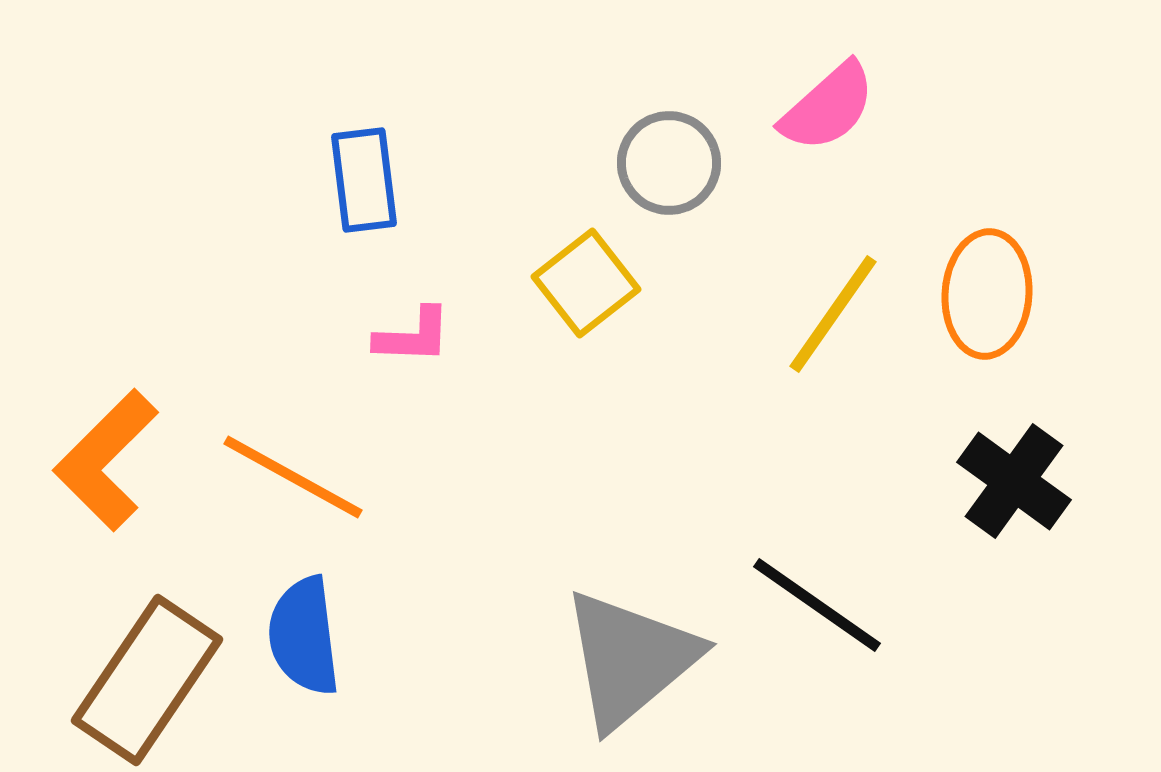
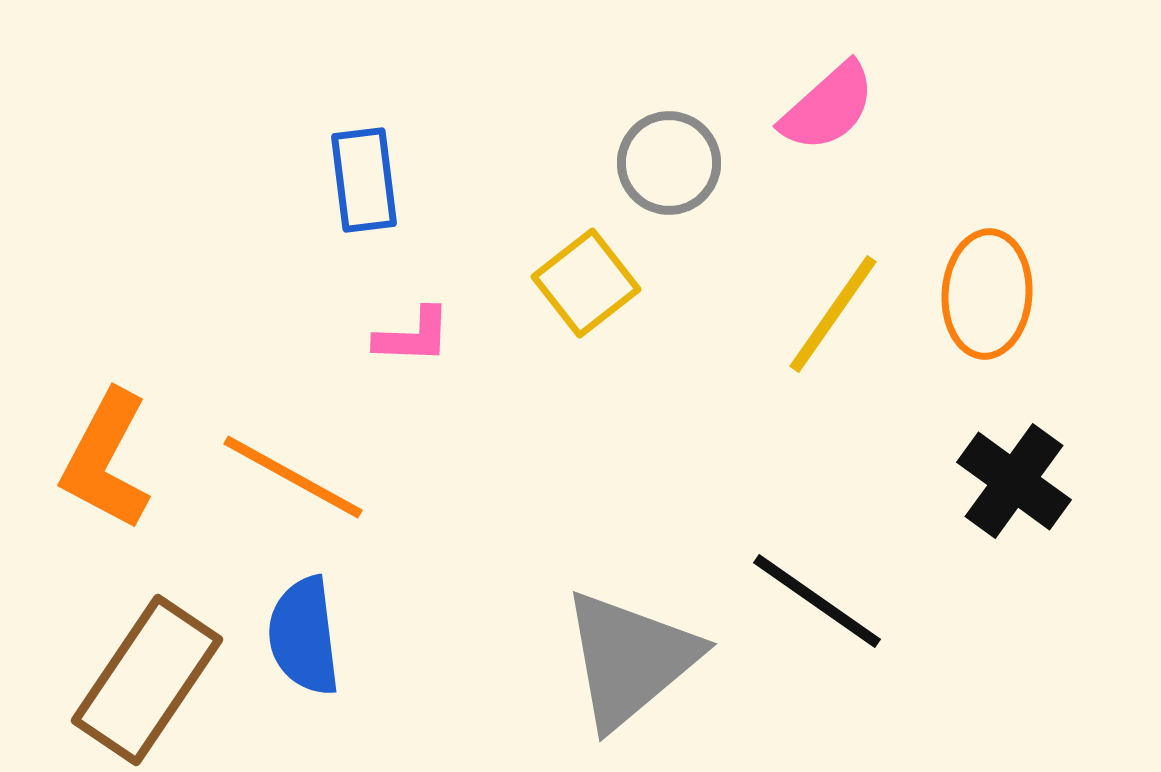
orange L-shape: rotated 17 degrees counterclockwise
black line: moved 4 px up
